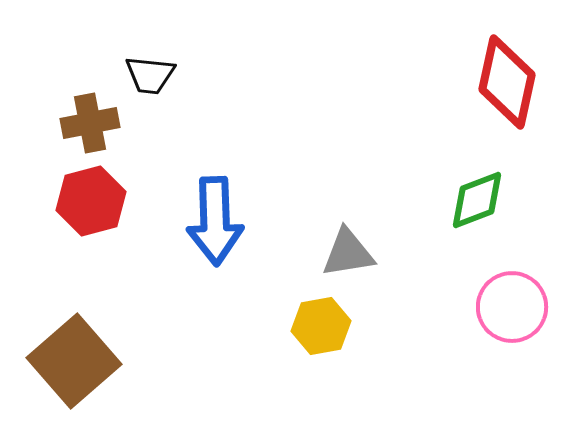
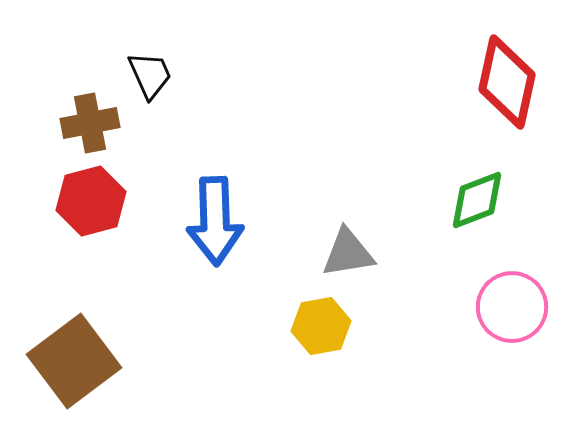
black trapezoid: rotated 120 degrees counterclockwise
brown square: rotated 4 degrees clockwise
